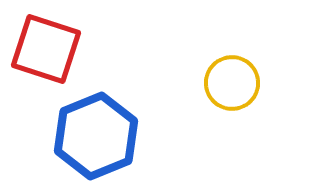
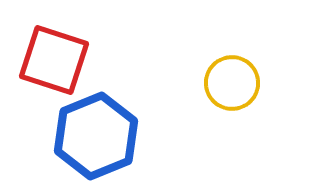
red square: moved 8 px right, 11 px down
